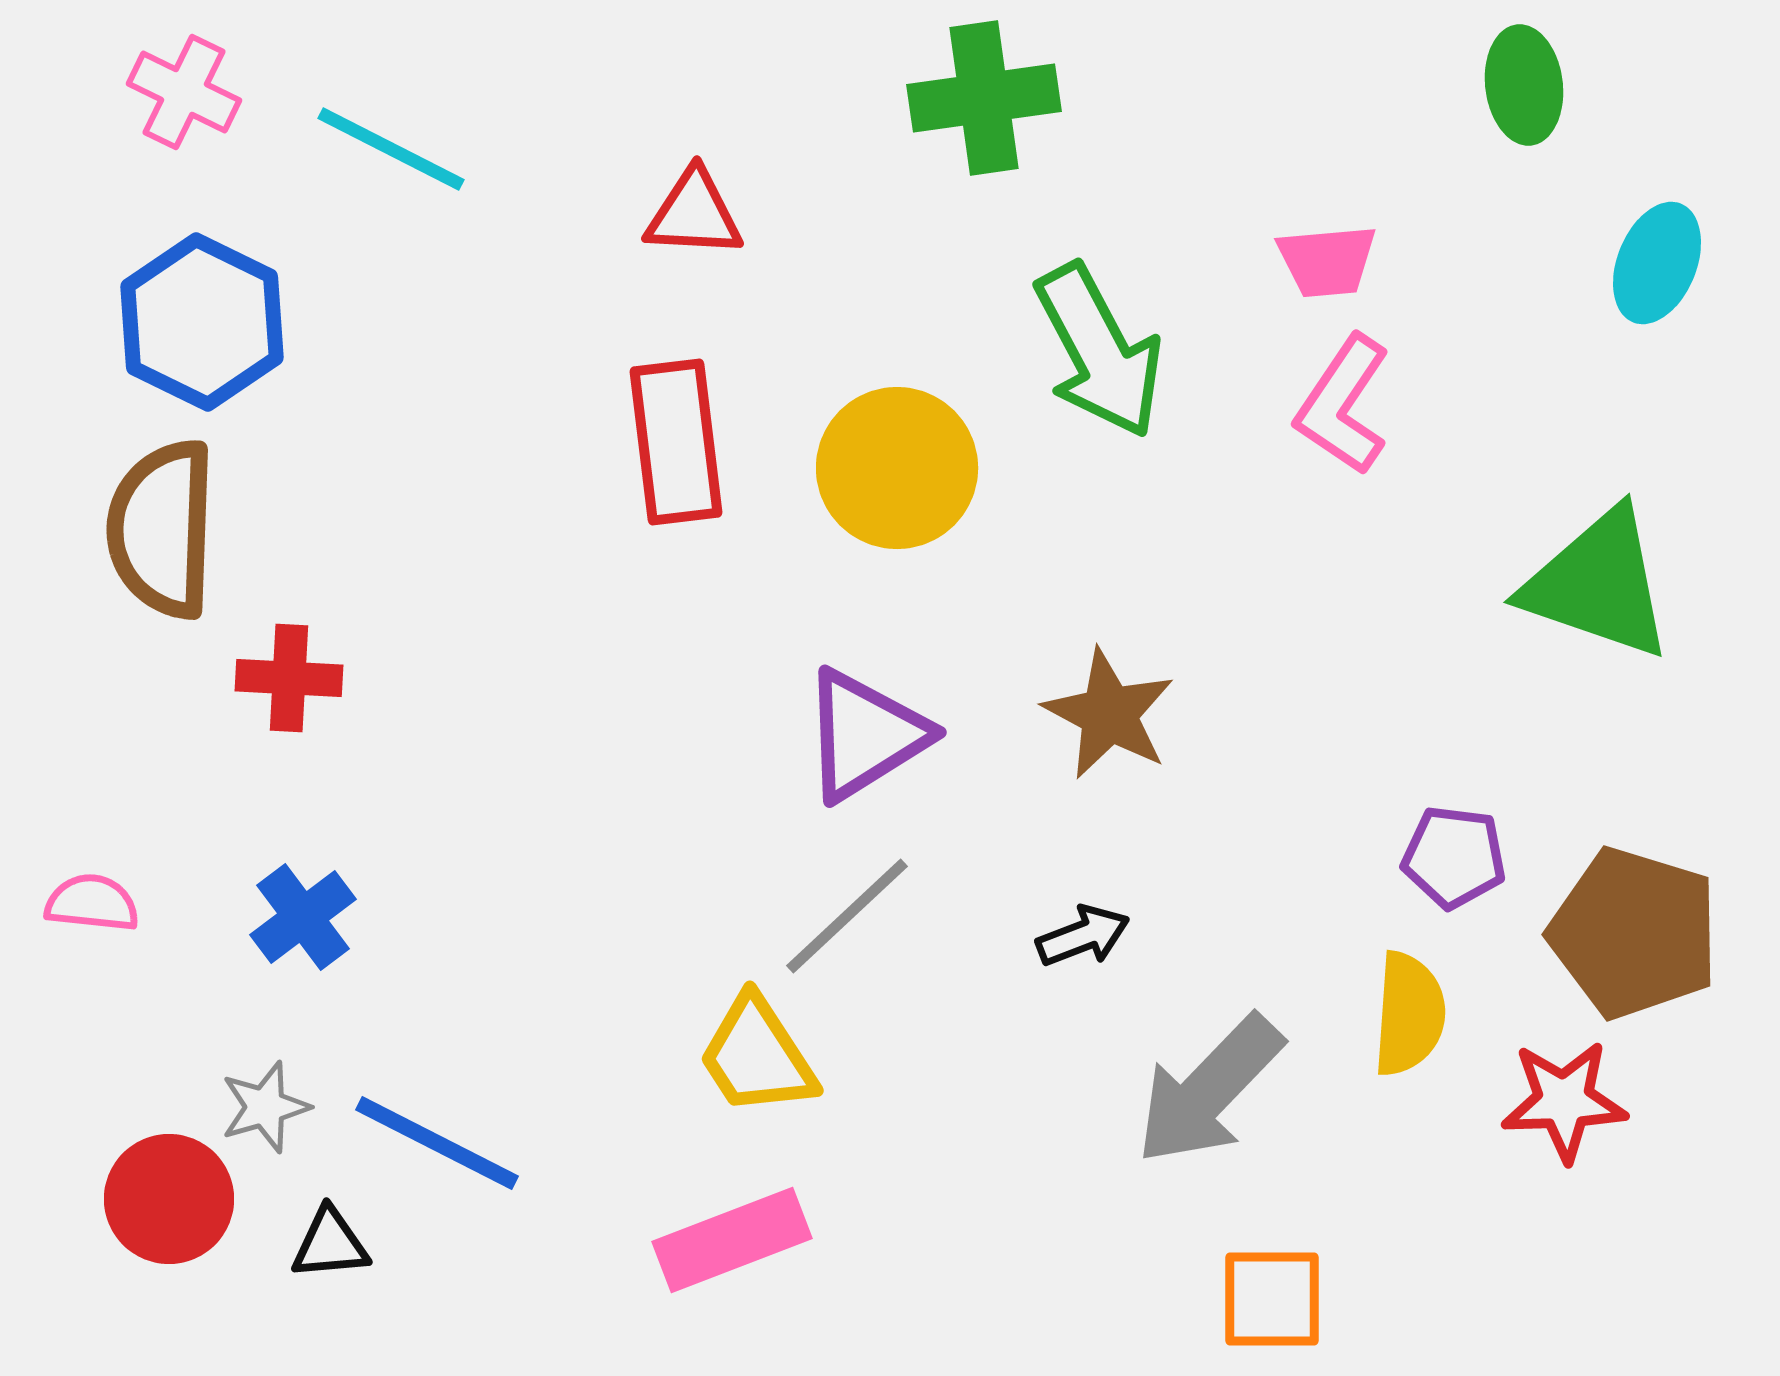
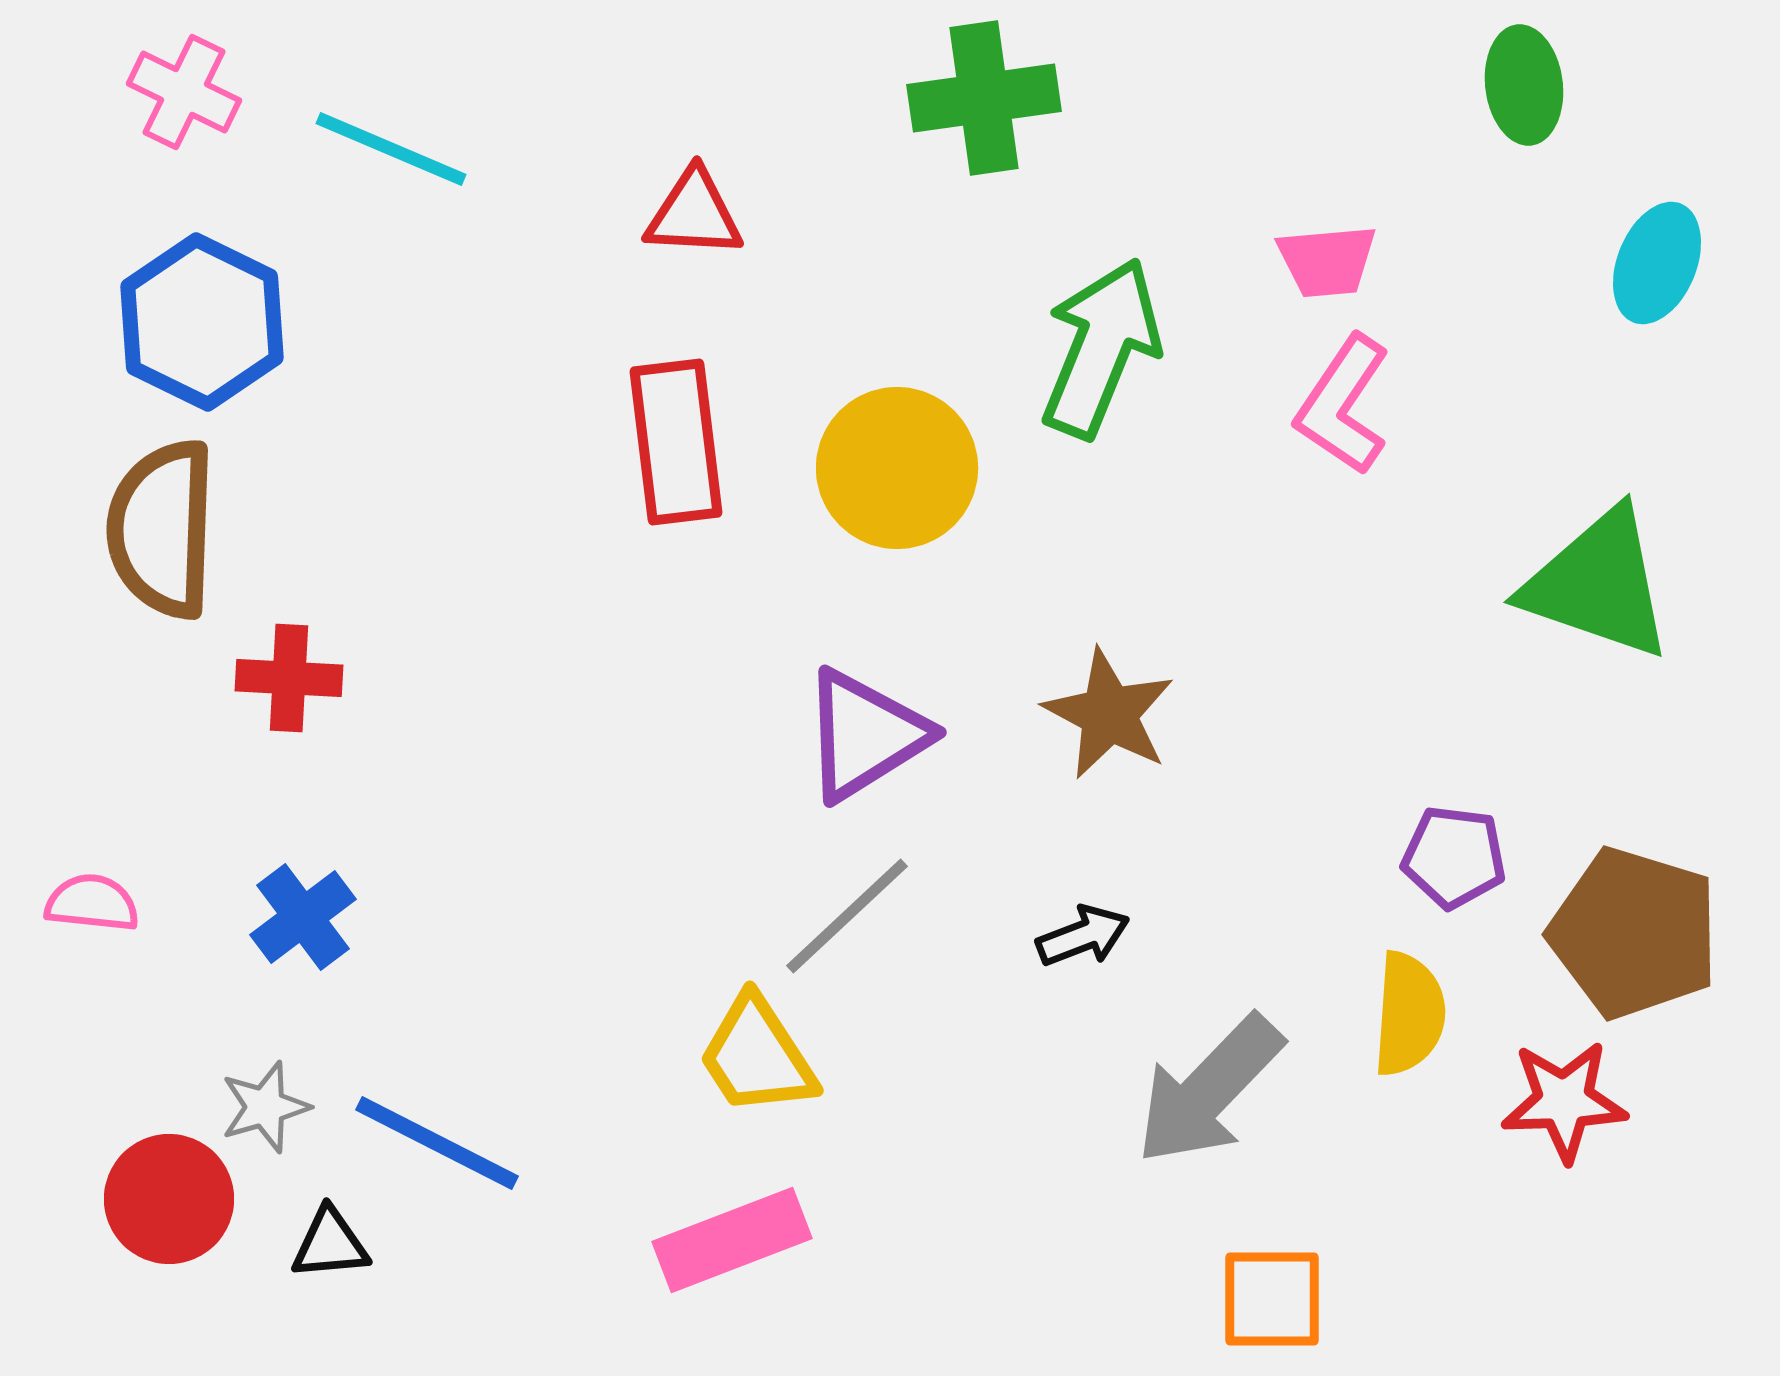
cyan line: rotated 4 degrees counterclockwise
green arrow: moved 2 px right, 3 px up; rotated 130 degrees counterclockwise
